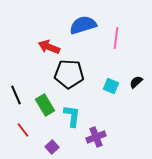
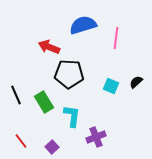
green rectangle: moved 1 px left, 3 px up
red line: moved 2 px left, 11 px down
